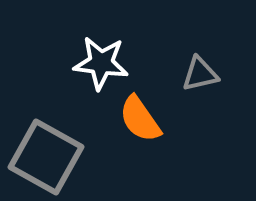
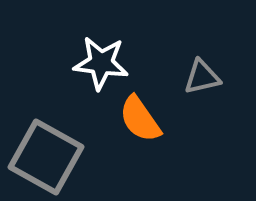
gray triangle: moved 2 px right, 3 px down
